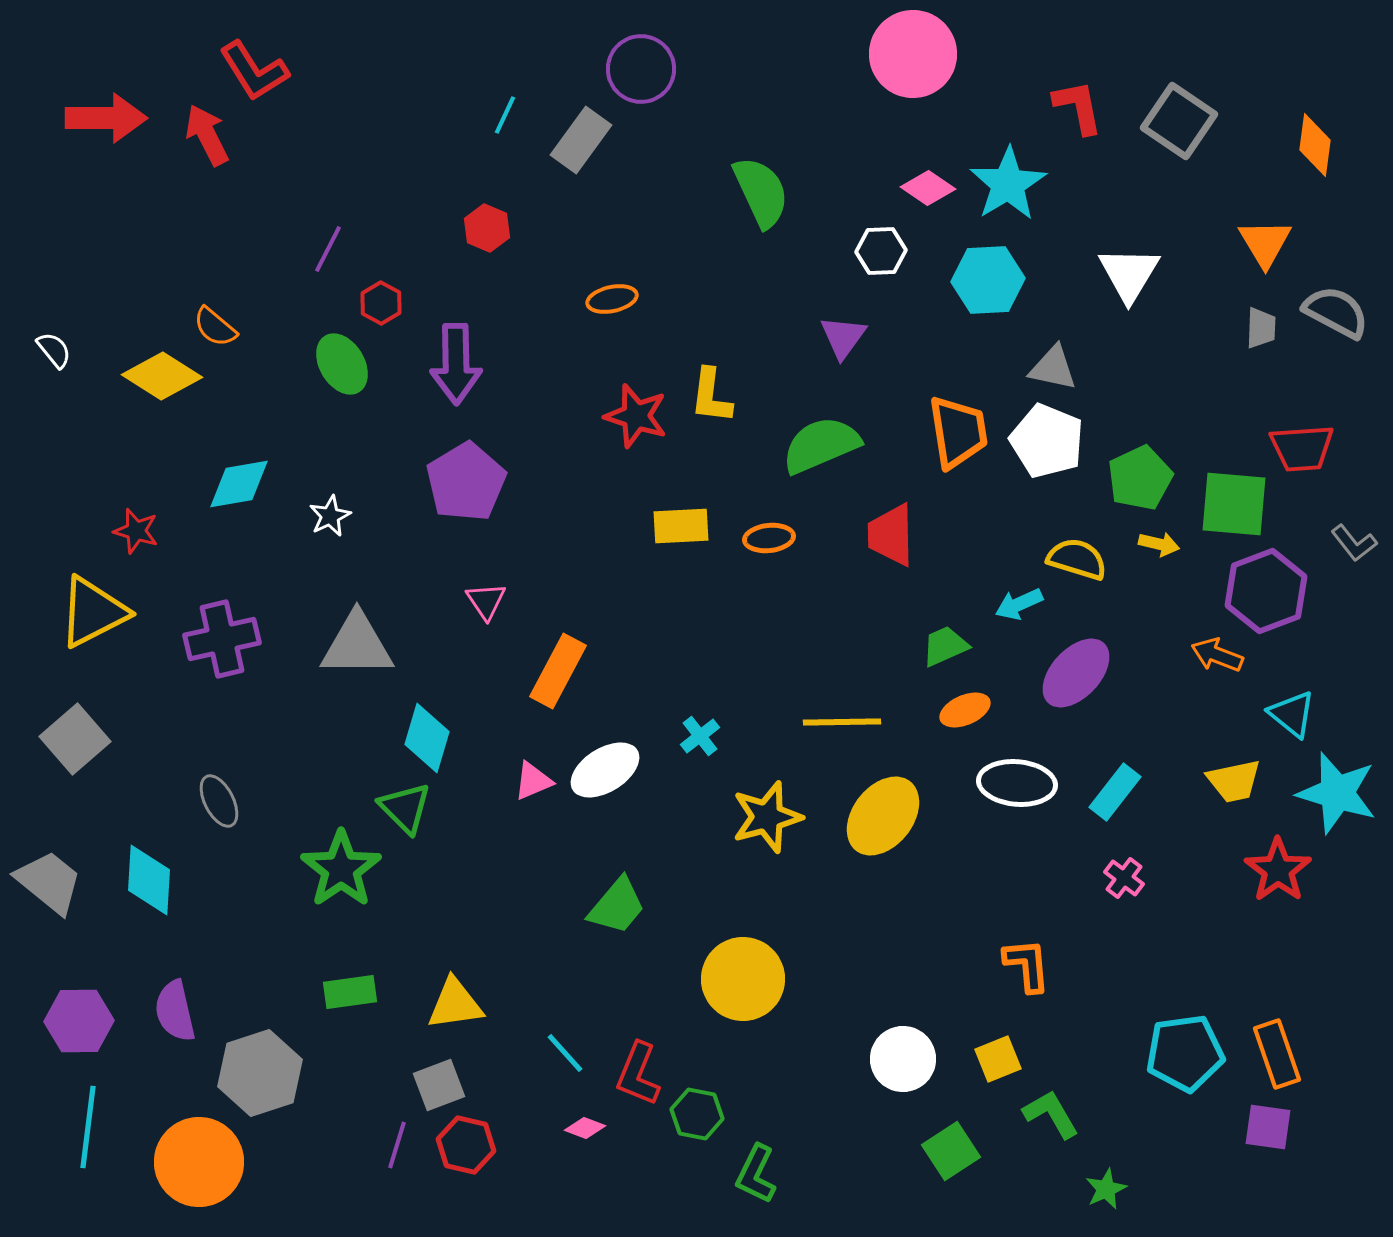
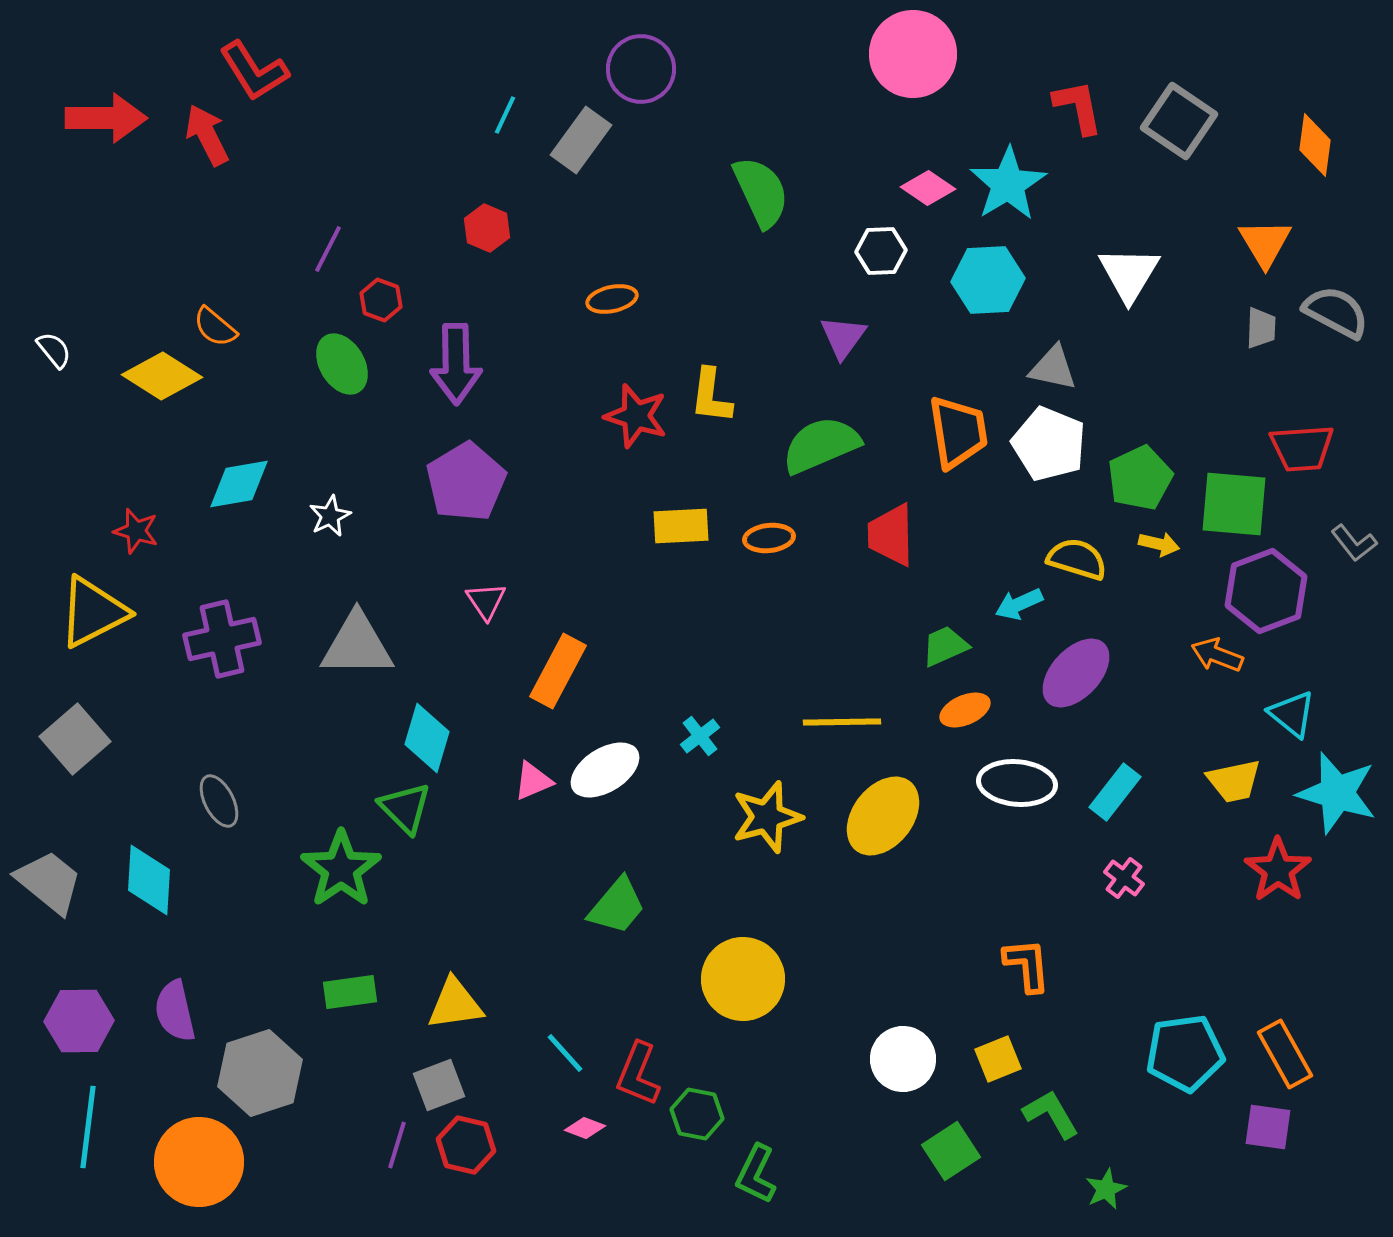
red hexagon at (381, 303): moved 3 px up; rotated 9 degrees counterclockwise
white pentagon at (1047, 441): moved 2 px right, 3 px down
orange rectangle at (1277, 1054): moved 8 px right; rotated 10 degrees counterclockwise
